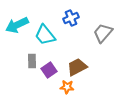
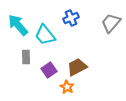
cyan arrow: moved 1 px right; rotated 75 degrees clockwise
gray trapezoid: moved 8 px right, 10 px up
gray rectangle: moved 6 px left, 4 px up
orange star: rotated 24 degrees clockwise
